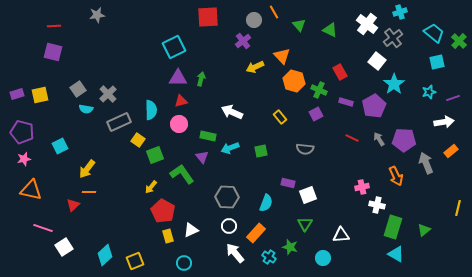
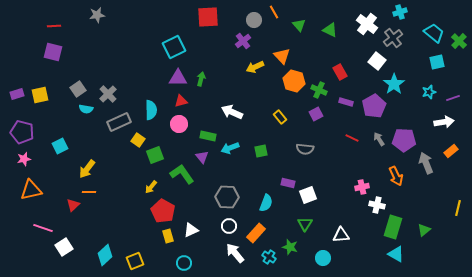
orange triangle at (31, 190): rotated 25 degrees counterclockwise
